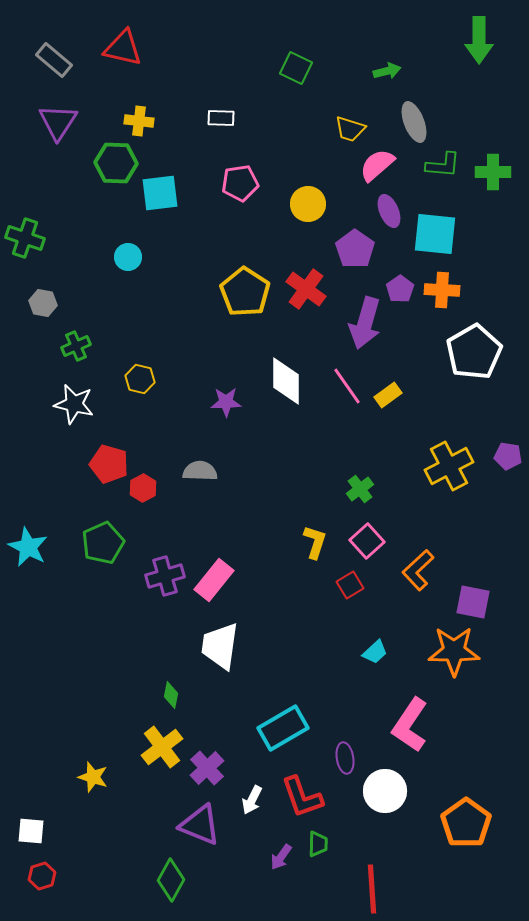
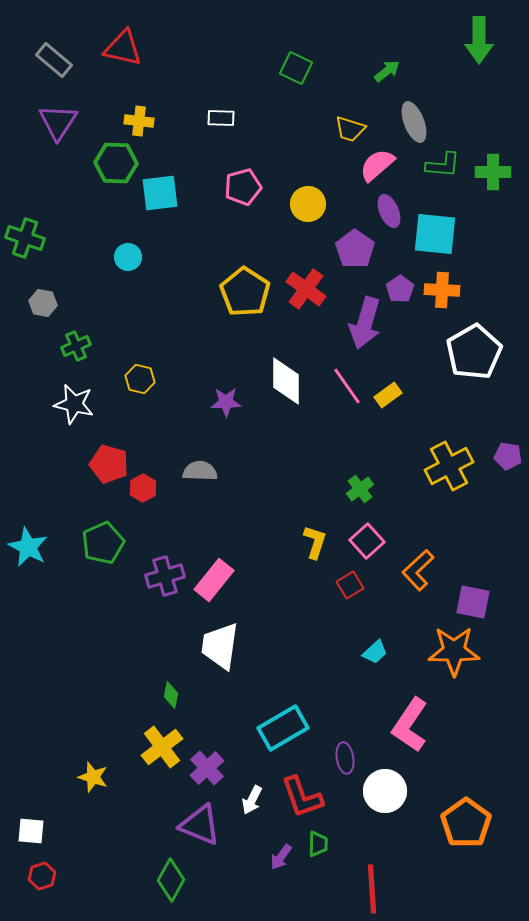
green arrow at (387, 71): rotated 24 degrees counterclockwise
pink pentagon at (240, 183): moved 3 px right, 4 px down; rotated 6 degrees counterclockwise
